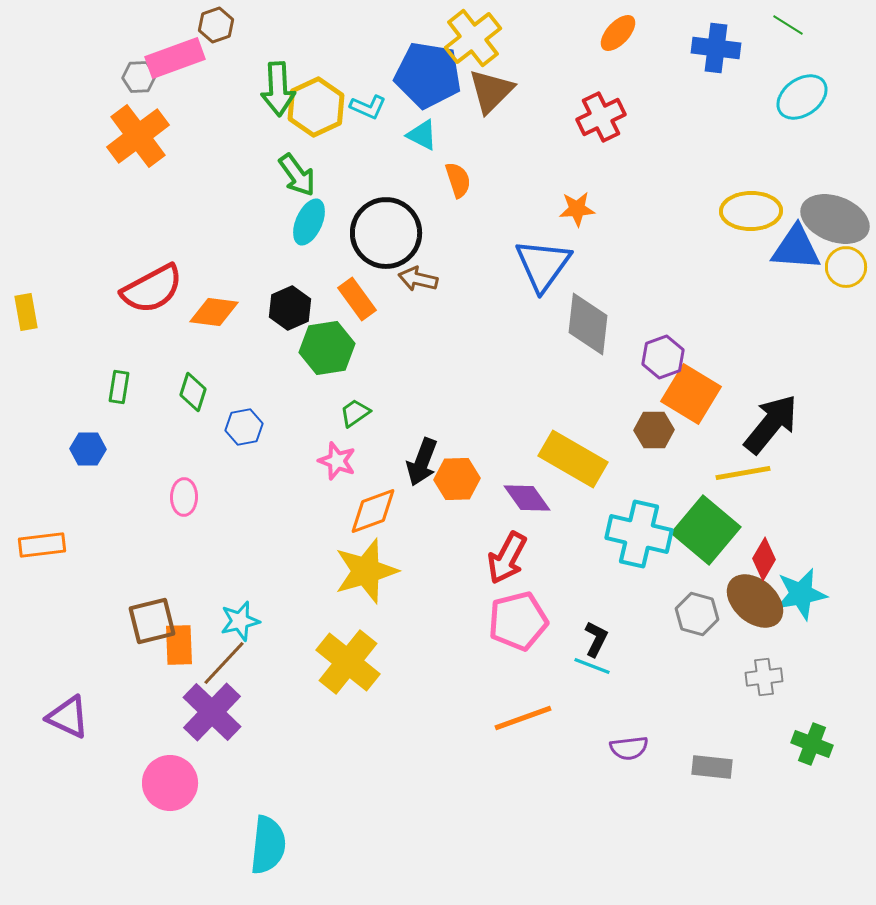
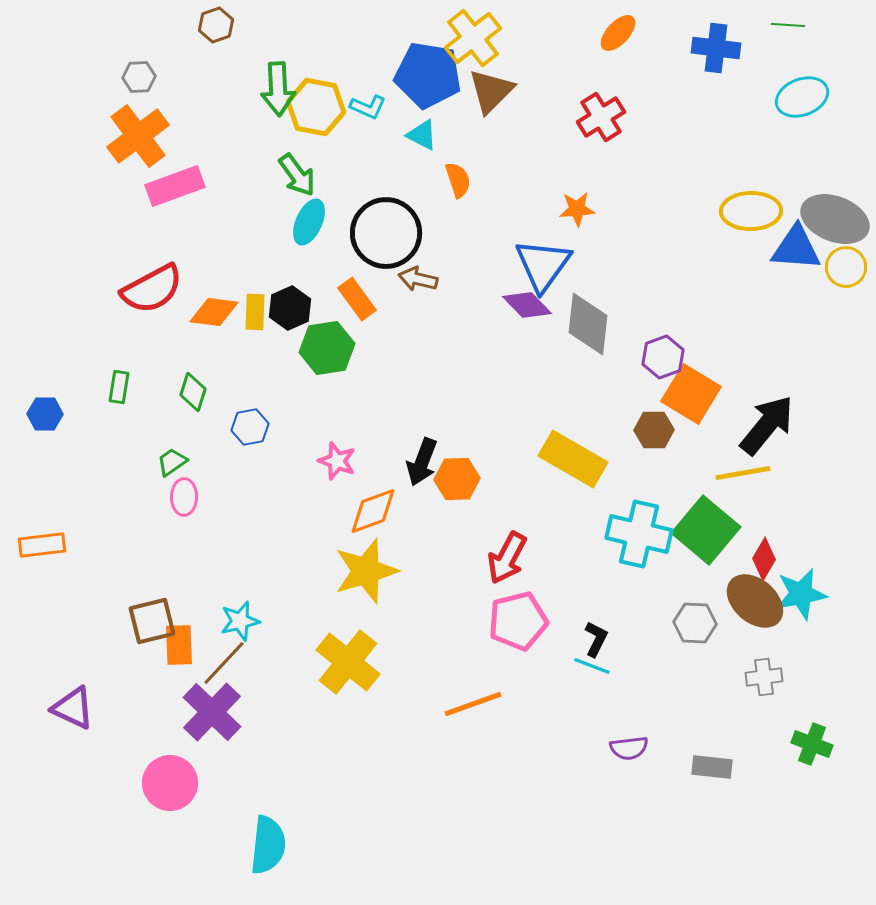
green line at (788, 25): rotated 28 degrees counterclockwise
pink rectangle at (175, 58): moved 128 px down
cyan ellipse at (802, 97): rotated 15 degrees clockwise
yellow hexagon at (316, 107): rotated 24 degrees counterclockwise
red cross at (601, 117): rotated 6 degrees counterclockwise
yellow rectangle at (26, 312): moved 229 px right; rotated 12 degrees clockwise
green trapezoid at (355, 413): moved 183 px left, 49 px down
black arrow at (771, 424): moved 4 px left, 1 px down
blue hexagon at (244, 427): moved 6 px right
blue hexagon at (88, 449): moved 43 px left, 35 px up
purple diamond at (527, 498): moved 193 px up; rotated 9 degrees counterclockwise
gray hexagon at (697, 614): moved 2 px left, 9 px down; rotated 12 degrees counterclockwise
purple triangle at (68, 717): moved 5 px right, 9 px up
orange line at (523, 718): moved 50 px left, 14 px up
